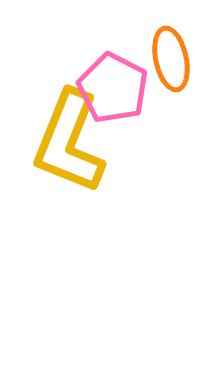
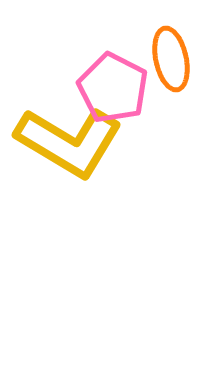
yellow L-shape: rotated 81 degrees counterclockwise
